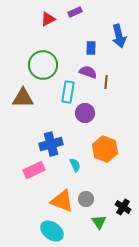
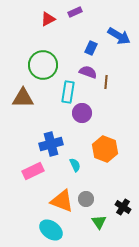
blue arrow: rotated 45 degrees counterclockwise
blue rectangle: rotated 24 degrees clockwise
purple circle: moved 3 px left
pink rectangle: moved 1 px left, 1 px down
cyan ellipse: moved 1 px left, 1 px up
